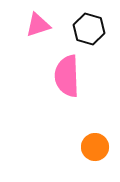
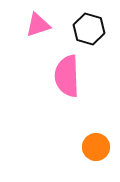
orange circle: moved 1 px right
